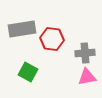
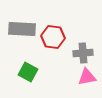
gray rectangle: rotated 12 degrees clockwise
red hexagon: moved 1 px right, 2 px up
gray cross: moved 2 px left
